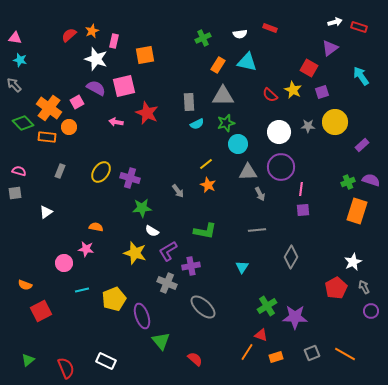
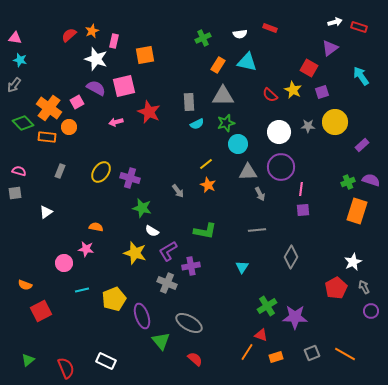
gray arrow at (14, 85): rotated 98 degrees counterclockwise
red star at (147, 113): moved 2 px right, 1 px up
pink arrow at (116, 122): rotated 24 degrees counterclockwise
green star at (142, 208): rotated 18 degrees clockwise
gray ellipse at (203, 307): moved 14 px left, 16 px down; rotated 12 degrees counterclockwise
